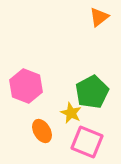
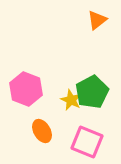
orange triangle: moved 2 px left, 3 px down
pink hexagon: moved 3 px down
yellow star: moved 13 px up
